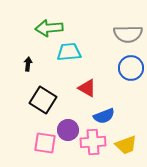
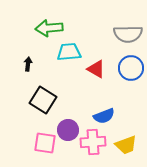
red triangle: moved 9 px right, 19 px up
